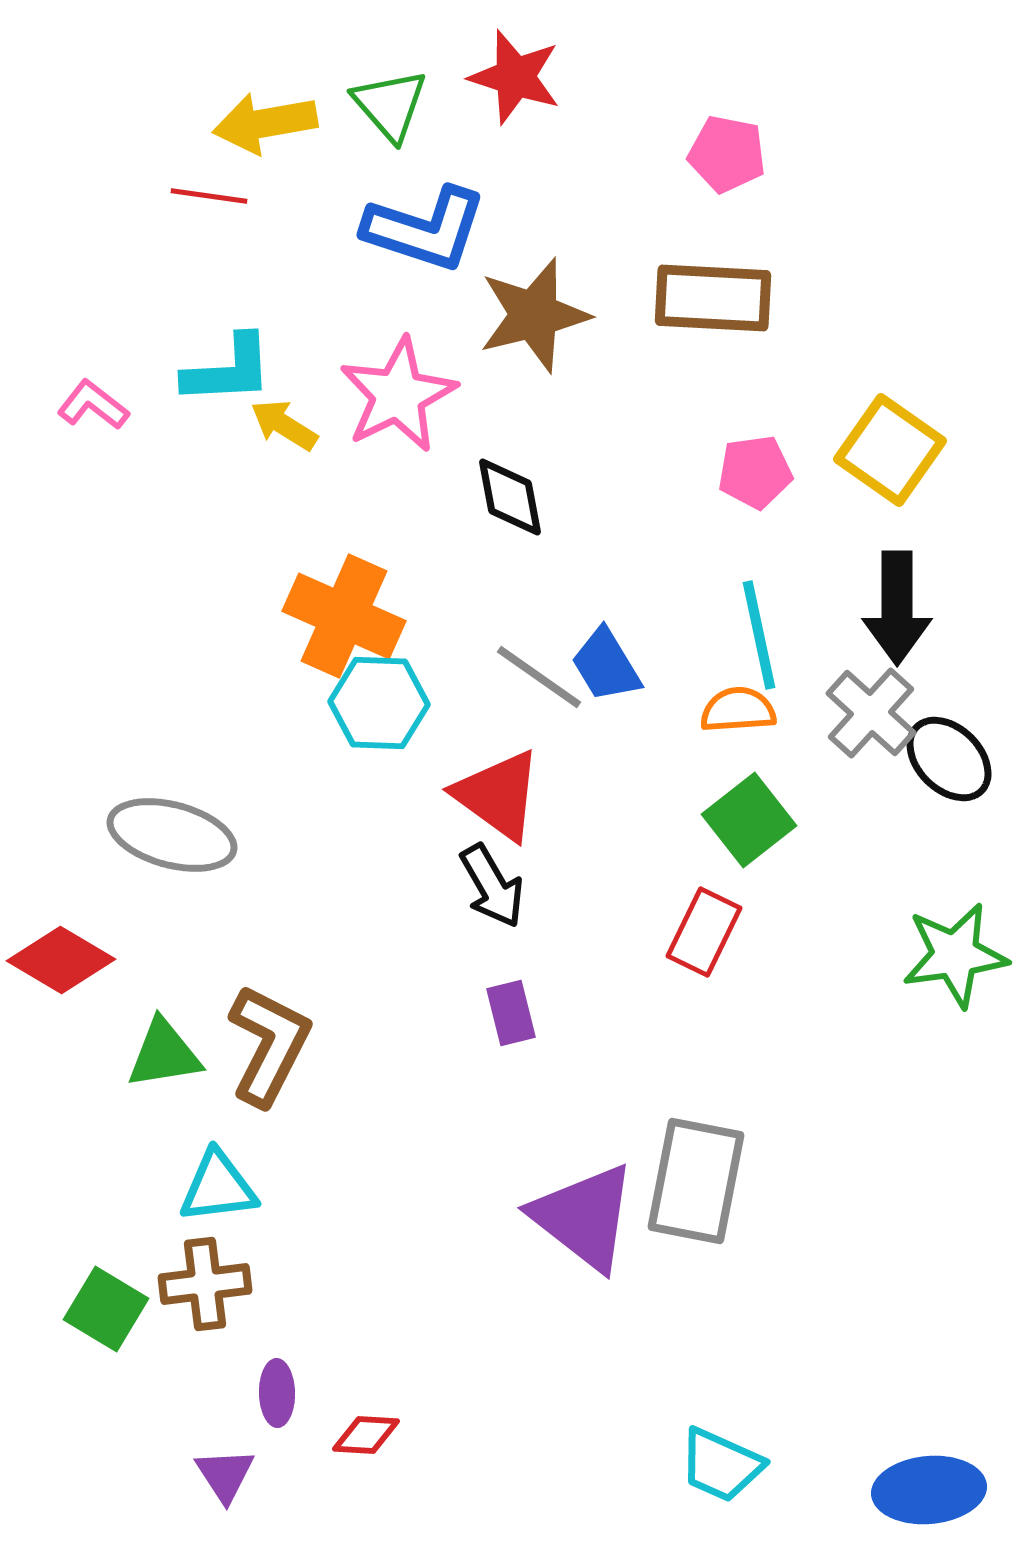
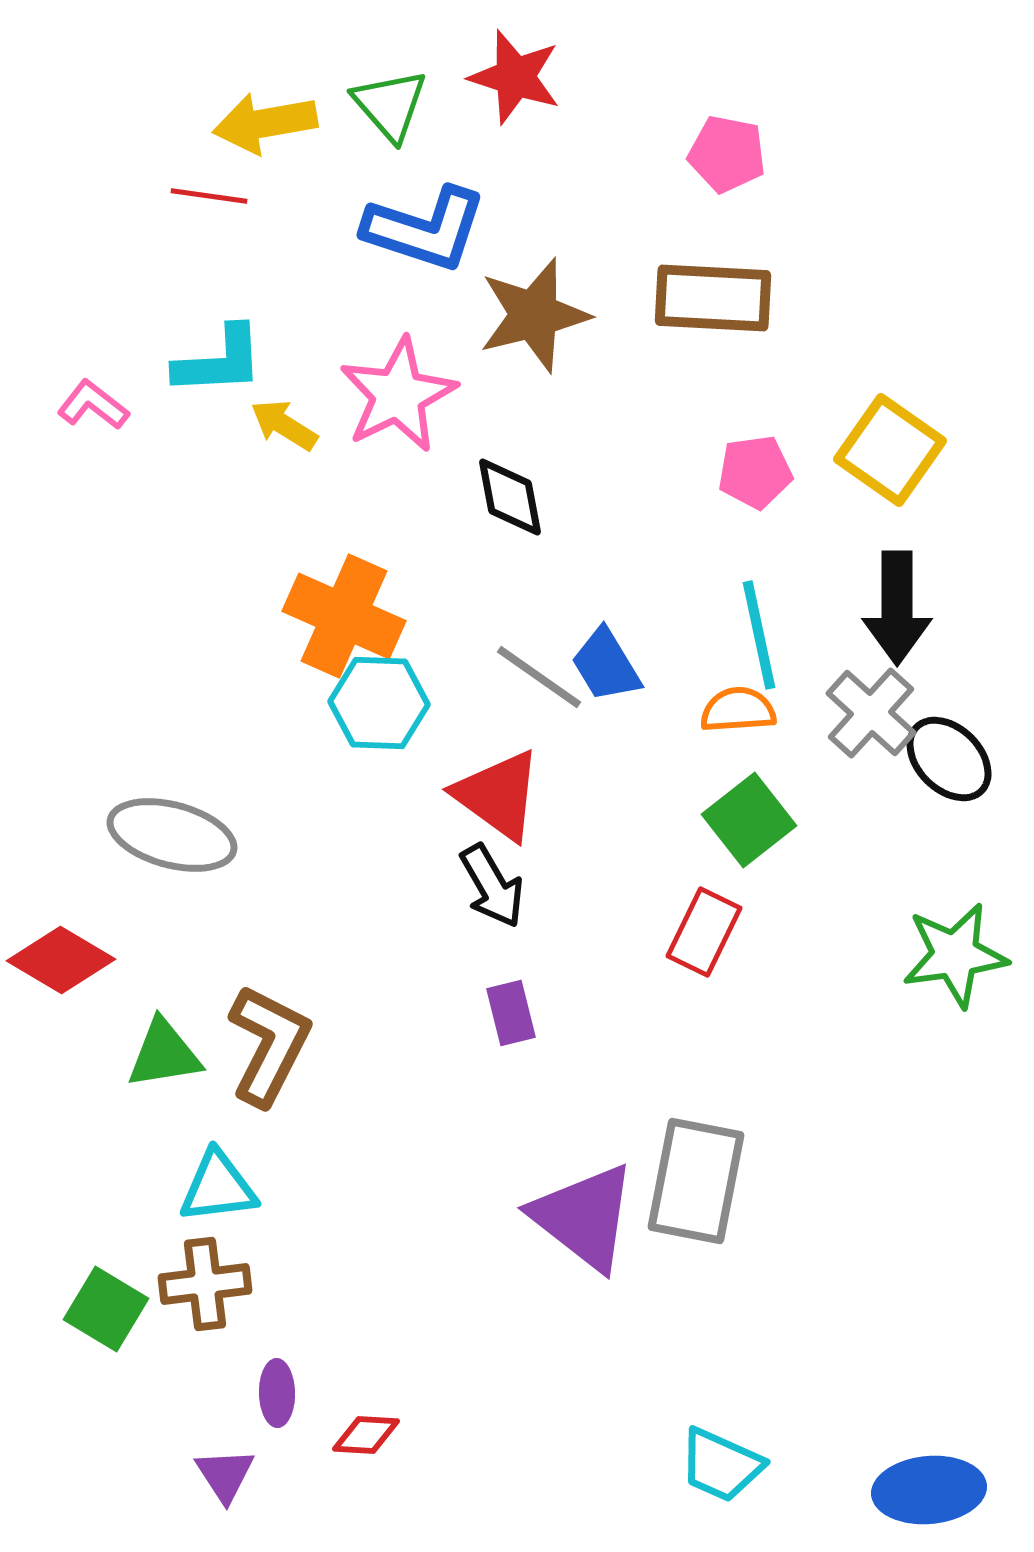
cyan L-shape at (228, 370): moved 9 px left, 9 px up
